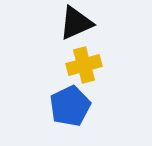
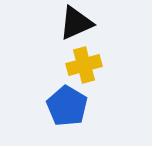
blue pentagon: moved 3 px left; rotated 15 degrees counterclockwise
